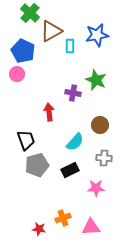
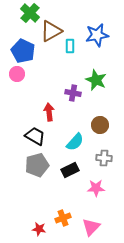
black trapezoid: moved 9 px right, 4 px up; rotated 40 degrees counterclockwise
pink triangle: rotated 42 degrees counterclockwise
